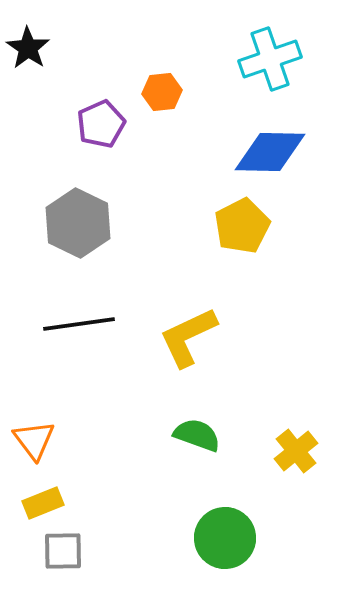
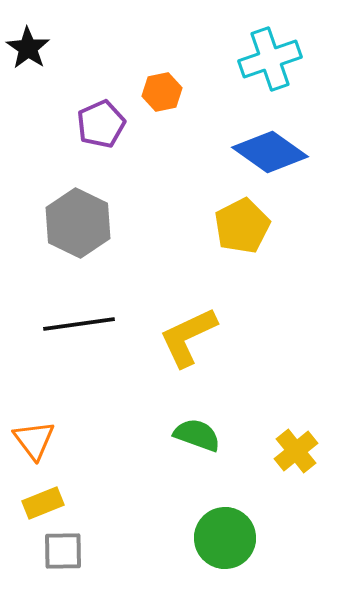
orange hexagon: rotated 6 degrees counterclockwise
blue diamond: rotated 34 degrees clockwise
